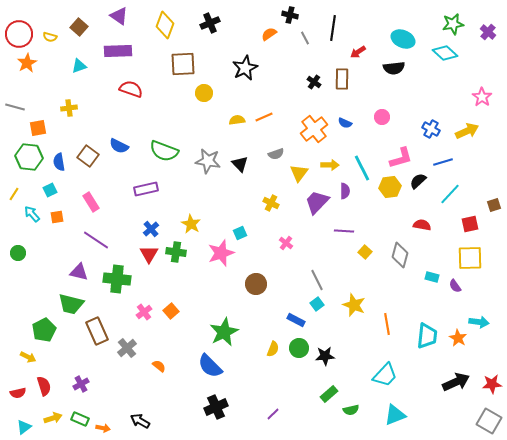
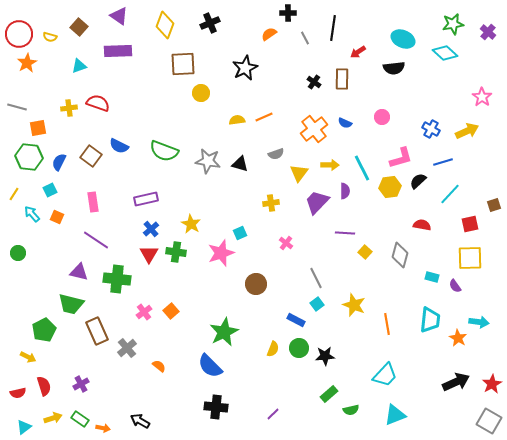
black cross at (290, 15): moved 2 px left, 2 px up; rotated 14 degrees counterclockwise
red semicircle at (131, 89): moved 33 px left, 14 px down
yellow circle at (204, 93): moved 3 px left
gray line at (15, 107): moved 2 px right
brown square at (88, 156): moved 3 px right
blue semicircle at (59, 162): rotated 36 degrees clockwise
black triangle at (240, 164): rotated 30 degrees counterclockwise
purple rectangle at (146, 189): moved 10 px down
pink rectangle at (91, 202): moved 2 px right; rotated 24 degrees clockwise
yellow cross at (271, 203): rotated 35 degrees counterclockwise
orange square at (57, 217): rotated 32 degrees clockwise
purple line at (344, 231): moved 1 px right, 2 px down
gray line at (317, 280): moved 1 px left, 2 px up
cyan trapezoid at (427, 336): moved 3 px right, 16 px up
red star at (492, 384): rotated 24 degrees counterclockwise
black cross at (216, 407): rotated 30 degrees clockwise
green rectangle at (80, 419): rotated 12 degrees clockwise
